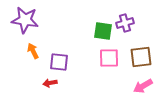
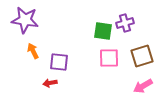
brown square: moved 1 px right, 1 px up; rotated 10 degrees counterclockwise
